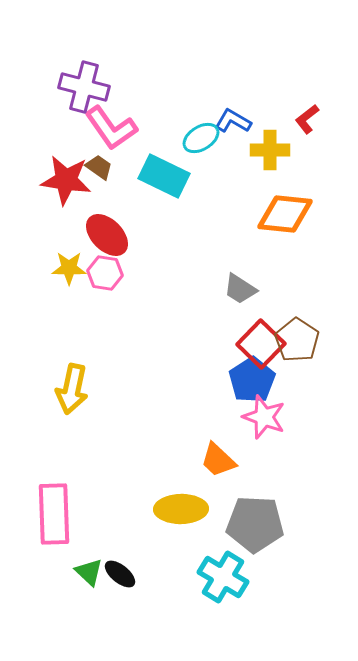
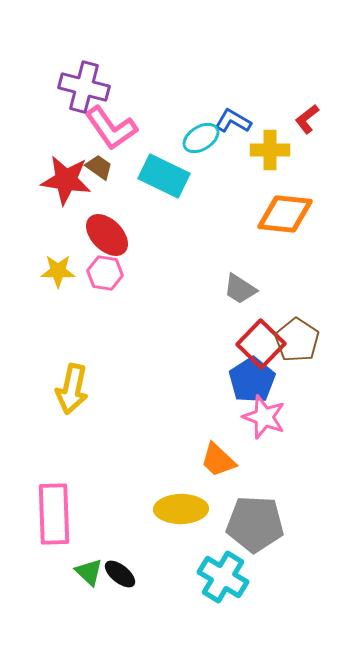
yellow star: moved 11 px left, 3 px down
